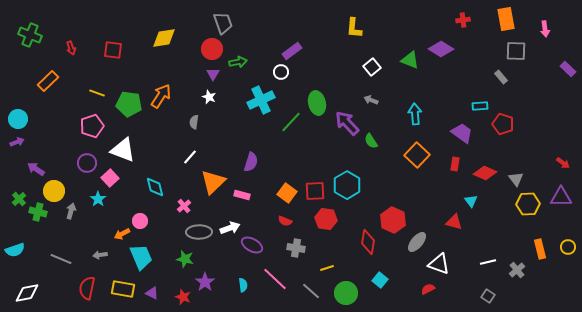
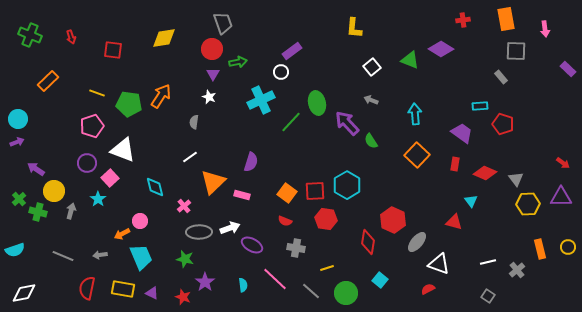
red arrow at (71, 48): moved 11 px up
white line at (190, 157): rotated 14 degrees clockwise
gray line at (61, 259): moved 2 px right, 3 px up
white diamond at (27, 293): moved 3 px left
